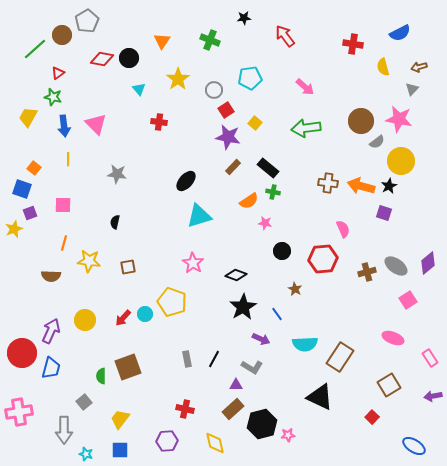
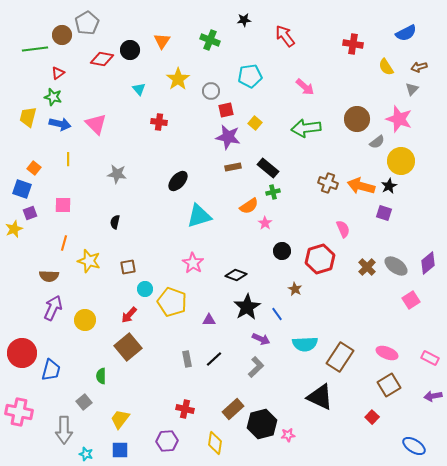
black star at (244, 18): moved 2 px down
gray pentagon at (87, 21): moved 2 px down
blue semicircle at (400, 33): moved 6 px right
green line at (35, 49): rotated 35 degrees clockwise
black circle at (129, 58): moved 1 px right, 8 px up
yellow semicircle at (383, 67): moved 3 px right; rotated 18 degrees counterclockwise
cyan pentagon at (250, 78): moved 2 px up
gray circle at (214, 90): moved 3 px left, 1 px down
red square at (226, 110): rotated 21 degrees clockwise
yellow trapezoid at (28, 117): rotated 15 degrees counterclockwise
pink star at (399, 119): rotated 8 degrees clockwise
brown circle at (361, 121): moved 4 px left, 2 px up
blue arrow at (64, 126): moved 4 px left, 2 px up; rotated 70 degrees counterclockwise
brown rectangle at (233, 167): rotated 35 degrees clockwise
black ellipse at (186, 181): moved 8 px left
brown cross at (328, 183): rotated 12 degrees clockwise
green cross at (273, 192): rotated 24 degrees counterclockwise
orange semicircle at (249, 201): moved 5 px down
pink star at (265, 223): rotated 24 degrees clockwise
red hexagon at (323, 259): moved 3 px left; rotated 12 degrees counterclockwise
yellow star at (89, 261): rotated 10 degrees clockwise
brown cross at (367, 272): moved 5 px up; rotated 30 degrees counterclockwise
brown semicircle at (51, 276): moved 2 px left
pink square at (408, 300): moved 3 px right
black star at (243, 307): moved 4 px right
cyan circle at (145, 314): moved 25 px up
red arrow at (123, 318): moved 6 px right, 3 px up
purple arrow at (51, 331): moved 2 px right, 23 px up
pink ellipse at (393, 338): moved 6 px left, 15 px down
pink rectangle at (430, 358): rotated 30 degrees counterclockwise
black line at (214, 359): rotated 18 degrees clockwise
brown square at (128, 367): moved 20 px up; rotated 20 degrees counterclockwise
gray L-shape at (252, 367): moved 4 px right; rotated 75 degrees counterclockwise
blue trapezoid at (51, 368): moved 2 px down
purple triangle at (236, 385): moved 27 px left, 65 px up
pink cross at (19, 412): rotated 20 degrees clockwise
yellow diamond at (215, 443): rotated 20 degrees clockwise
